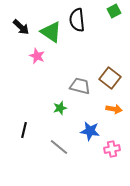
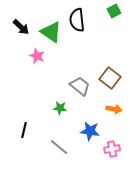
gray trapezoid: rotated 25 degrees clockwise
green star: rotated 24 degrees clockwise
